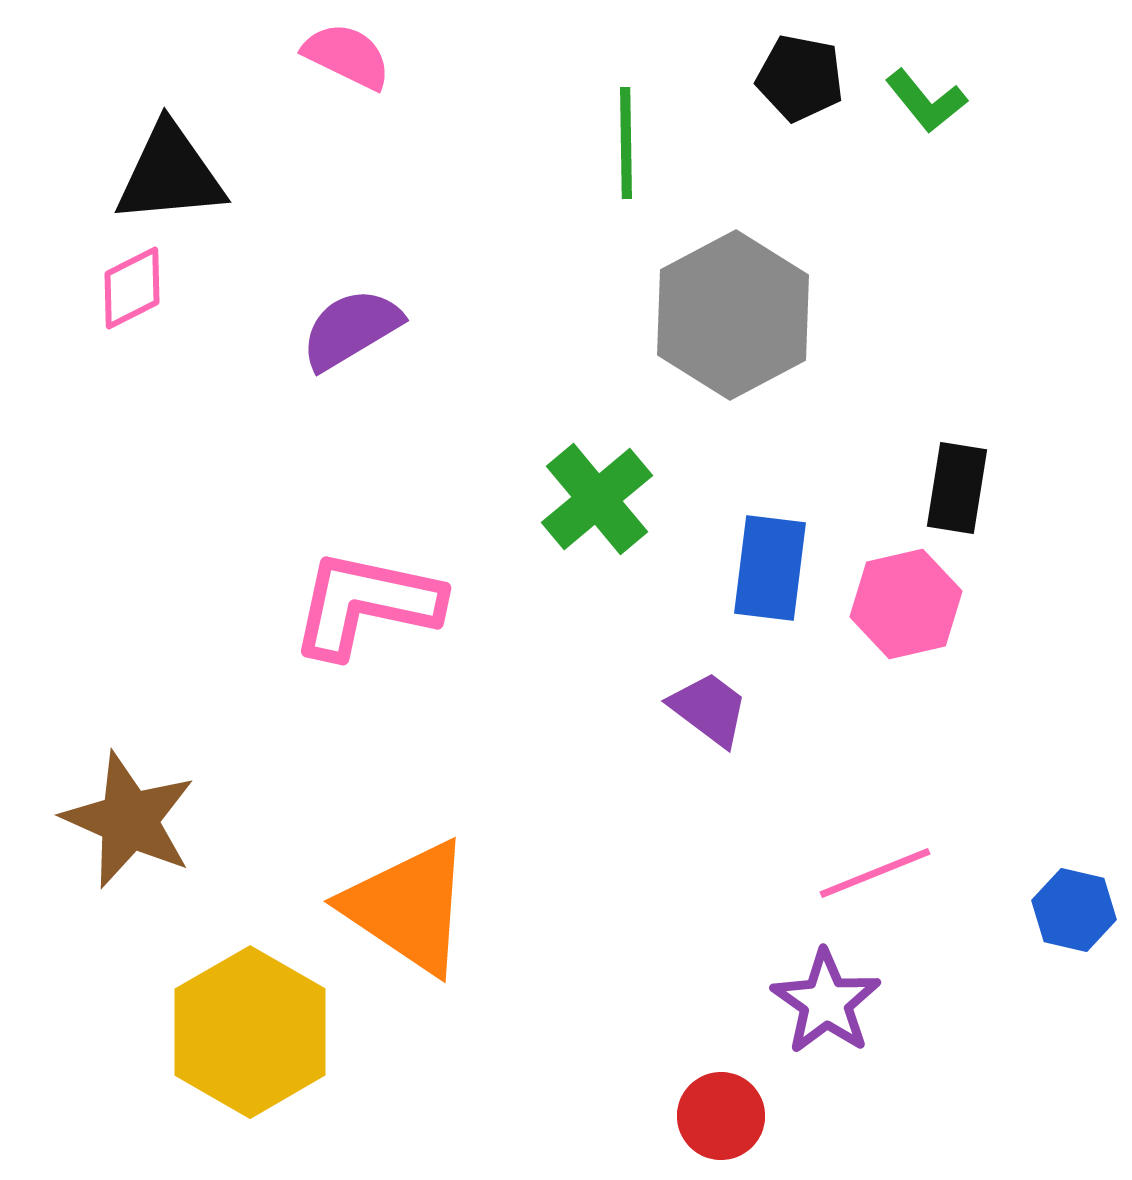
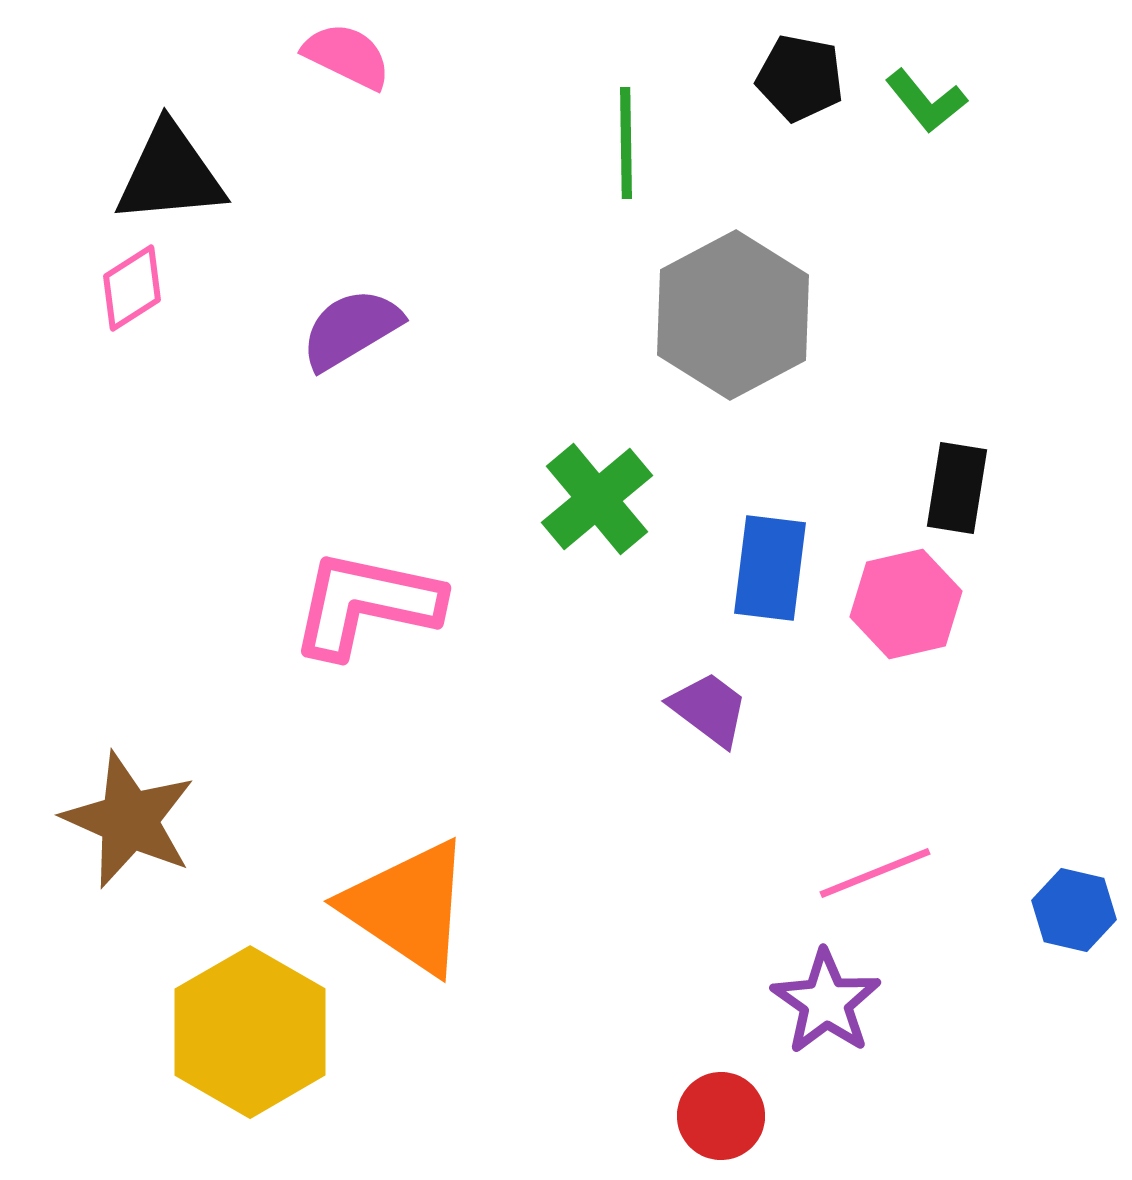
pink diamond: rotated 6 degrees counterclockwise
